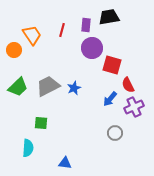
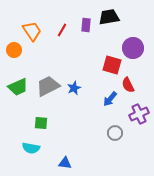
red line: rotated 16 degrees clockwise
orange trapezoid: moved 4 px up
purple circle: moved 41 px right
green trapezoid: rotated 20 degrees clockwise
purple cross: moved 5 px right, 7 px down
cyan semicircle: moved 3 px right; rotated 96 degrees clockwise
